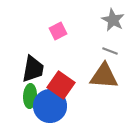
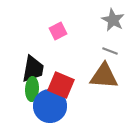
red square: rotated 12 degrees counterclockwise
green ellipse: moved 2 px right, 7 px up
